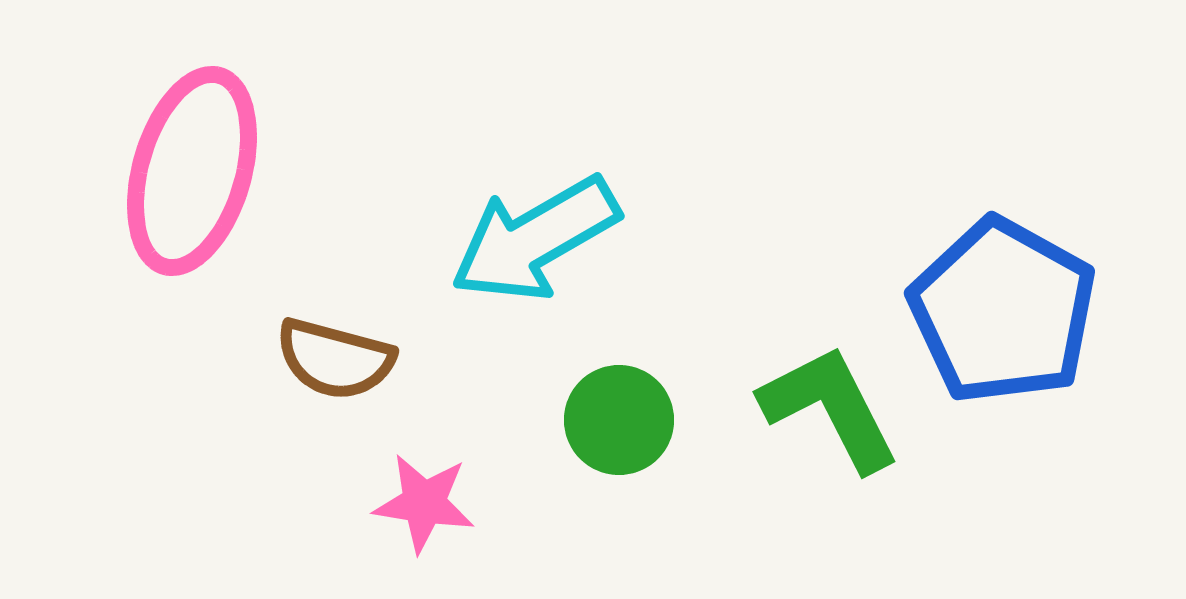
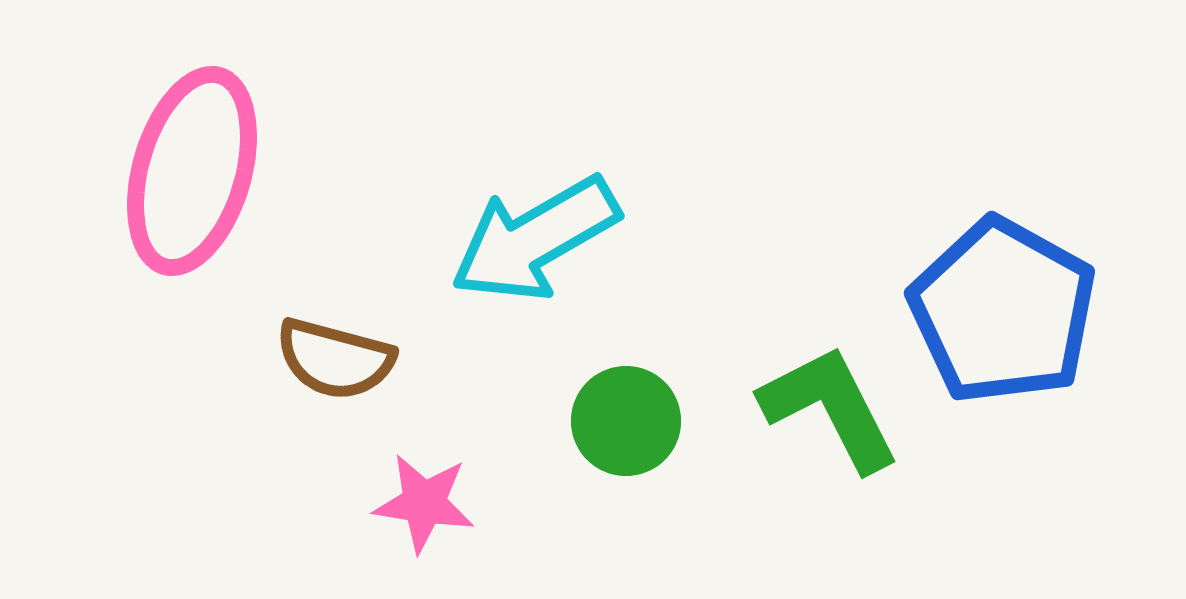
green circle: moved 7 px right, 1 px down
